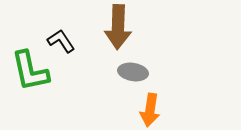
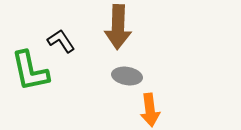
gray ellipse: moved 6 px left, 4 px down
orange arrow: rotated 16 degrees counterclockwise
